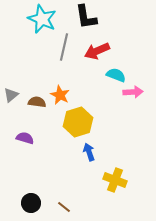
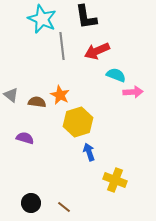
gray line: moved 2 px left, 1 px up; rotated 20 degrees counterclockwise
gray triangle: rotated 42 degrees counterclockwise
